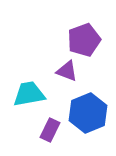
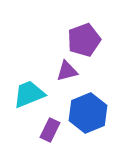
purple triangle: rotated 35 degrees counterclockwise
cyan trapezoid: rotated 12 degrees counterclockwise
